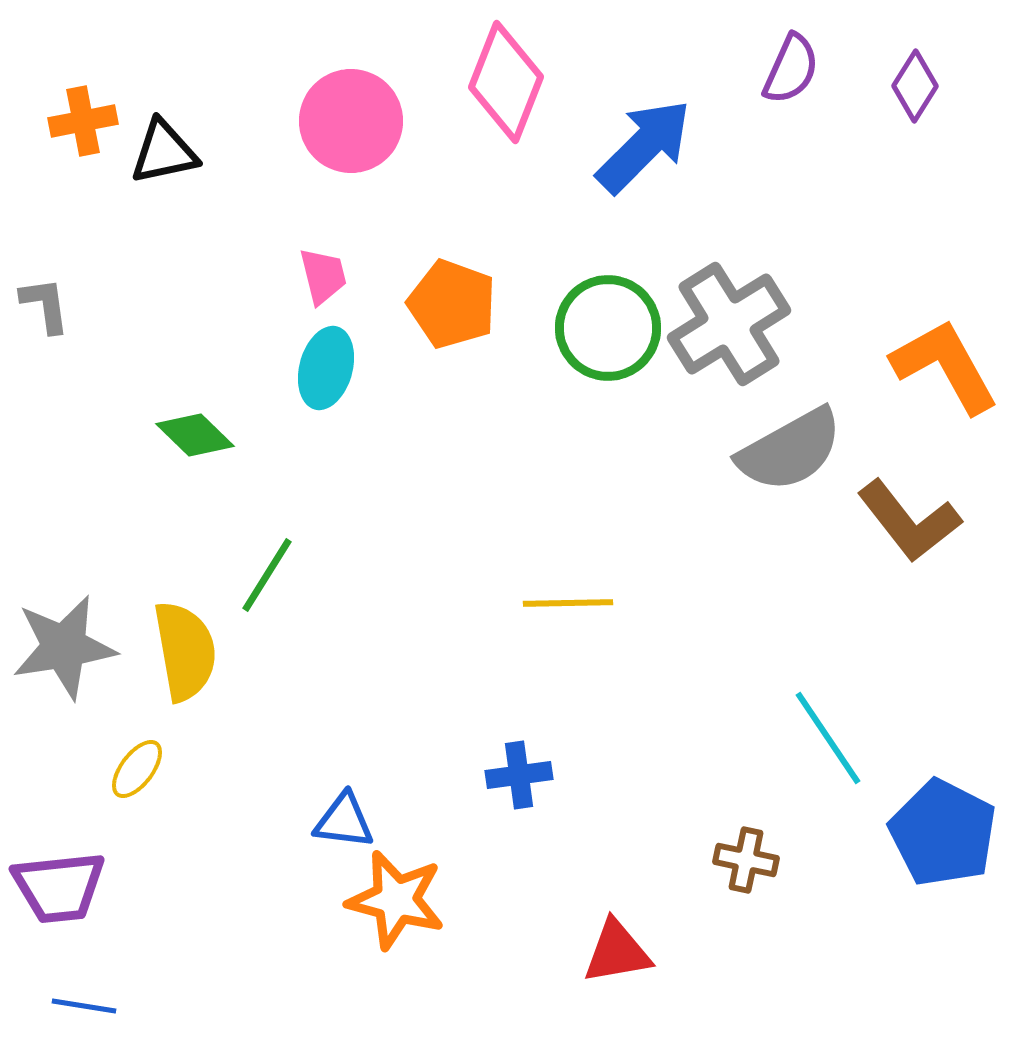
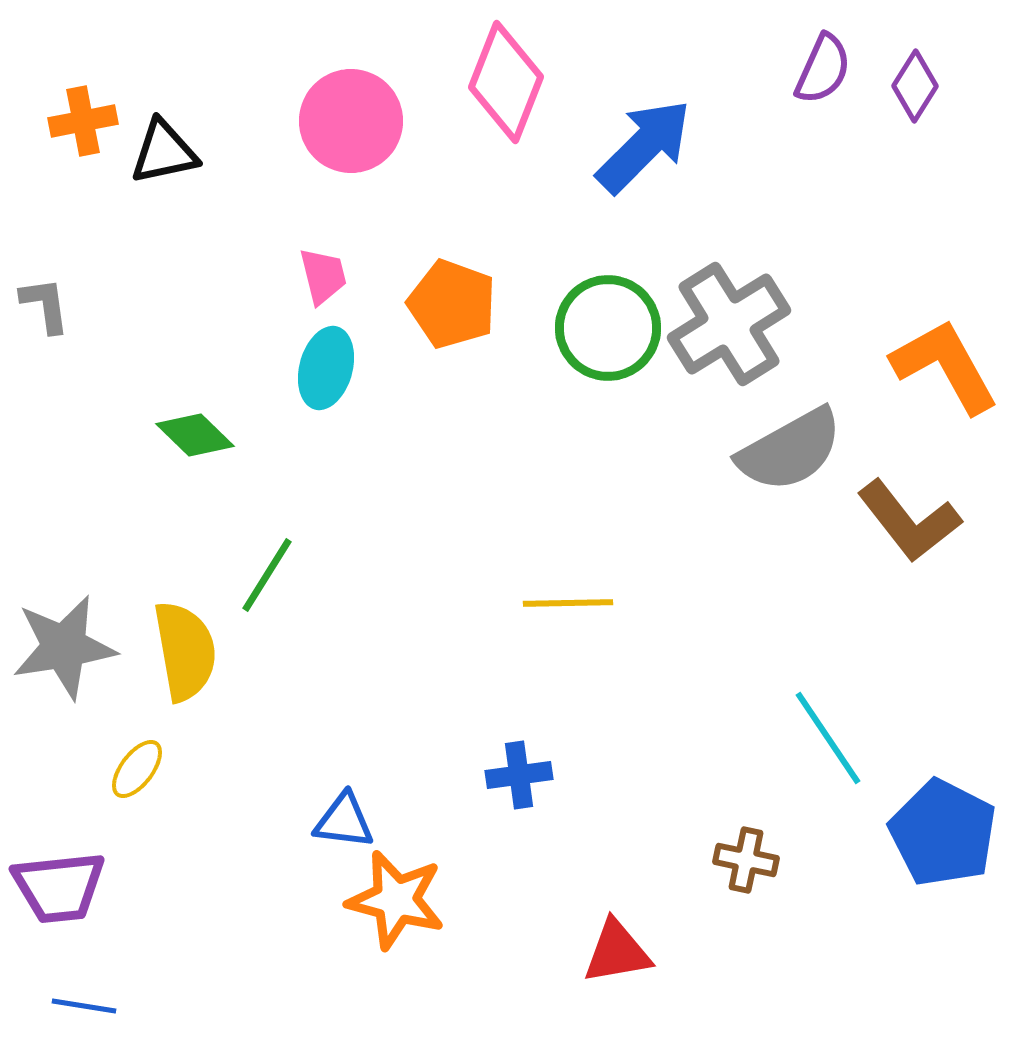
purple semicircle: moved 32 px right
